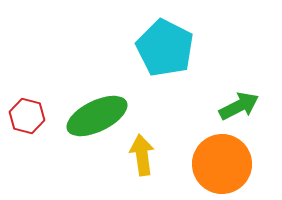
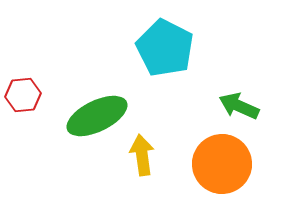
green arrow: rotated 129 degrees counterclockwise
red hexagon: moved 4 px left, 21 px up; rotated 20 degrees counterclockwise
